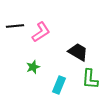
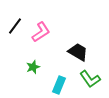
black line: rotated 48 degrees counterclockwise
green L-shape: rotated 40 degrees counterclockwise
